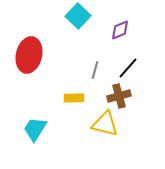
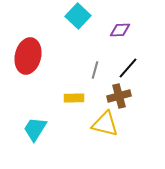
purple diamond: rotated 20 degrees clockwise
red ellipse: moved 1 px left, 1 px down
